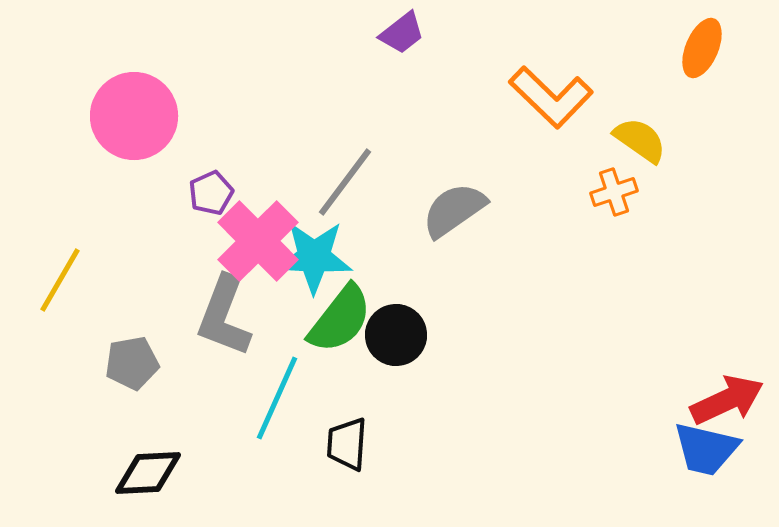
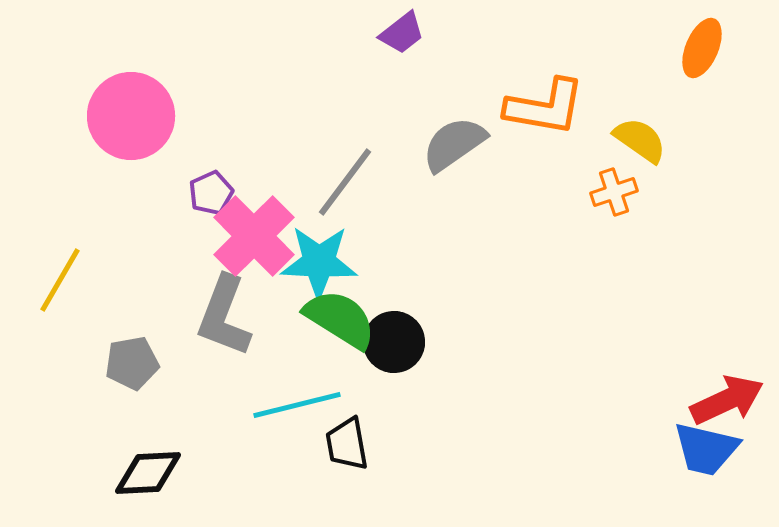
orange L-shape: moved 6 px left, 10 px down; rotated 34 degrees counterclockwise
pink circle: moved 3 px left
gray semicircle: moved 66 px up
pink cross: moved 4 px left, 5 px up
cyan star: moved 5 px right, 5 px down
green semicircle: rotated 96 degrees counterclockwise
black circle: moved 2 px left, 7 px down
cyan line: moved 20 px right, 7 px down; rotated 52 degrees clockwise
black trapezoid: rotated 14 degrees counterclockwise
